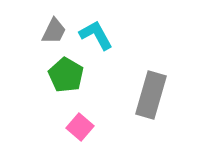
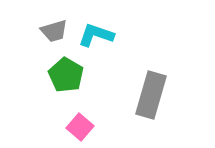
gray trapezoid: rotated 48 degrees clockwise
cyan L-shape: rotated 42 degrees counterclockwise
